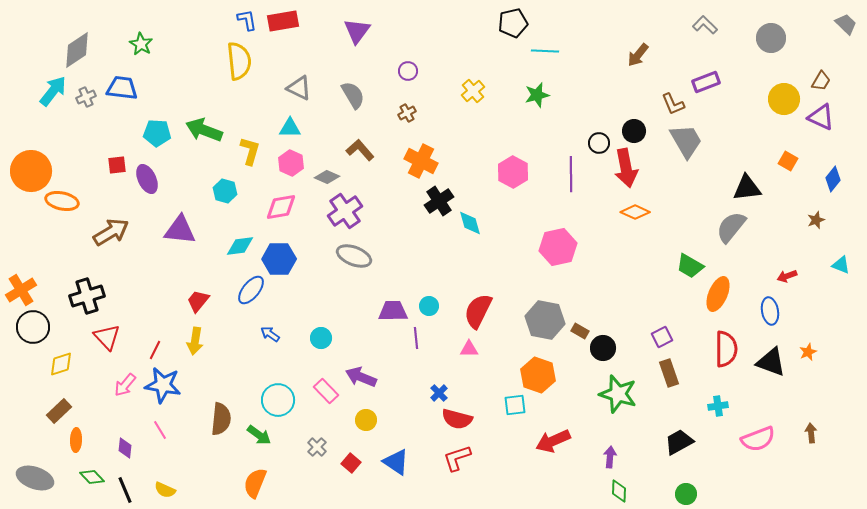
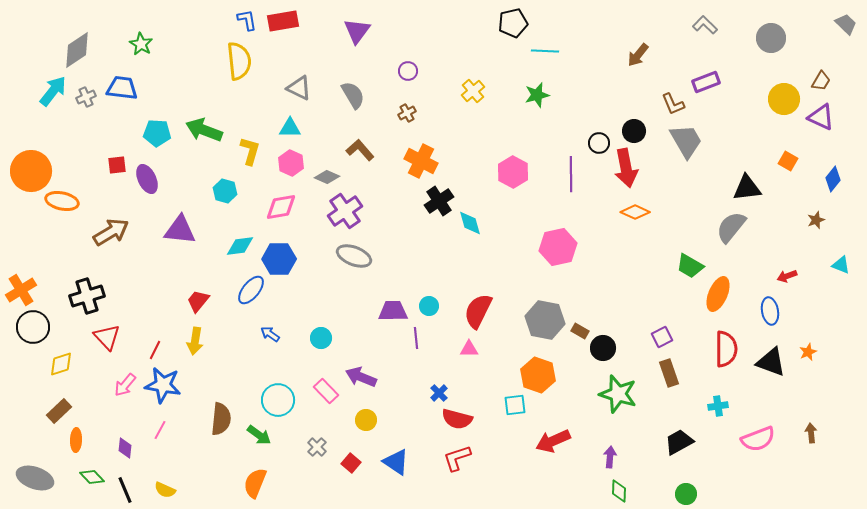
pink line at (160, 430): rotated 60 degrees clockwise
